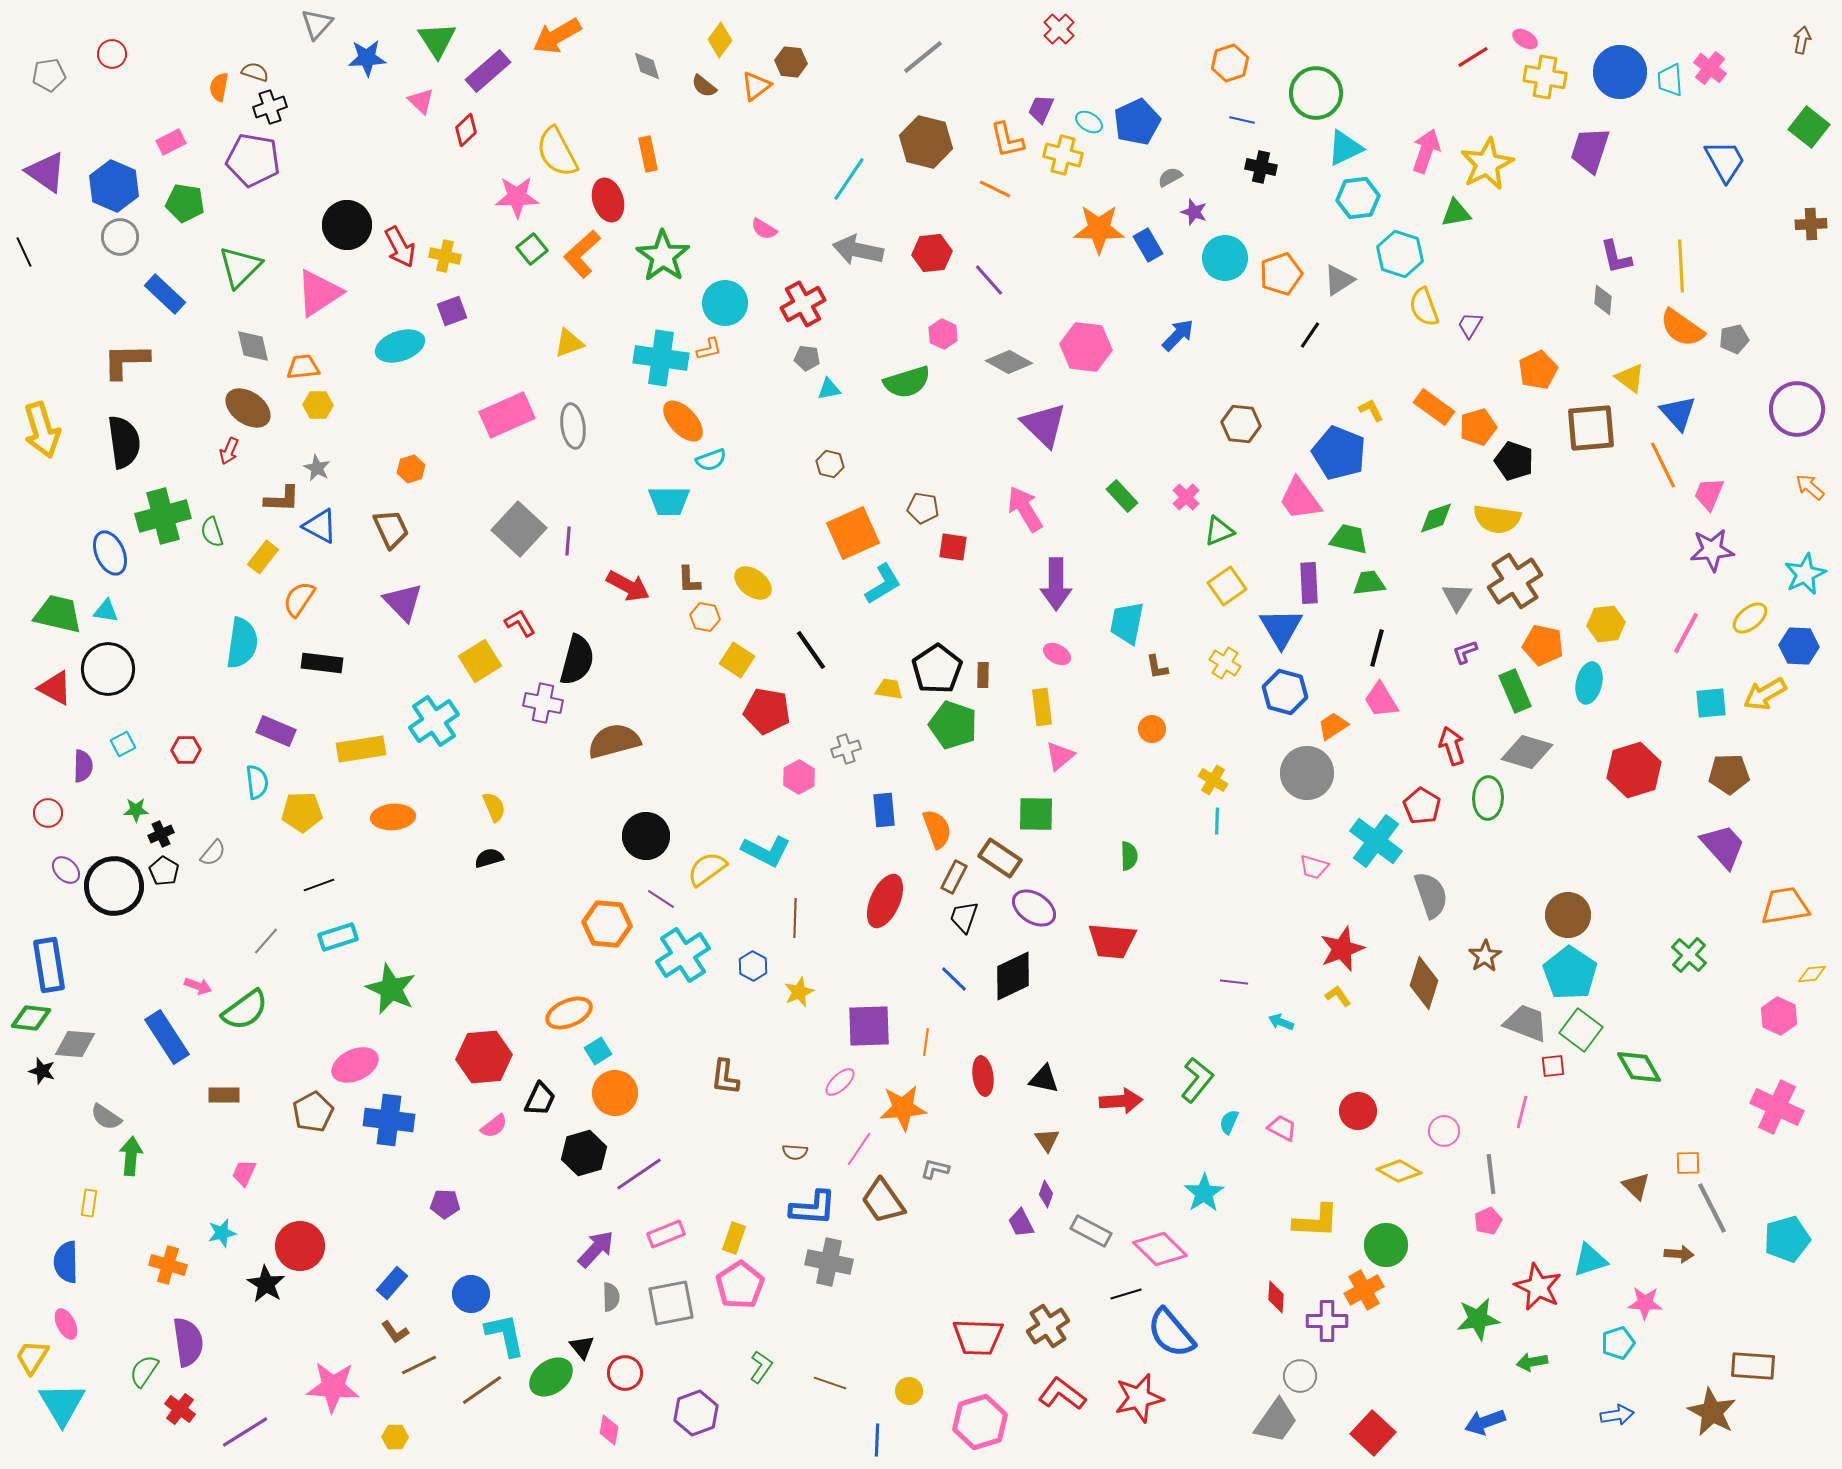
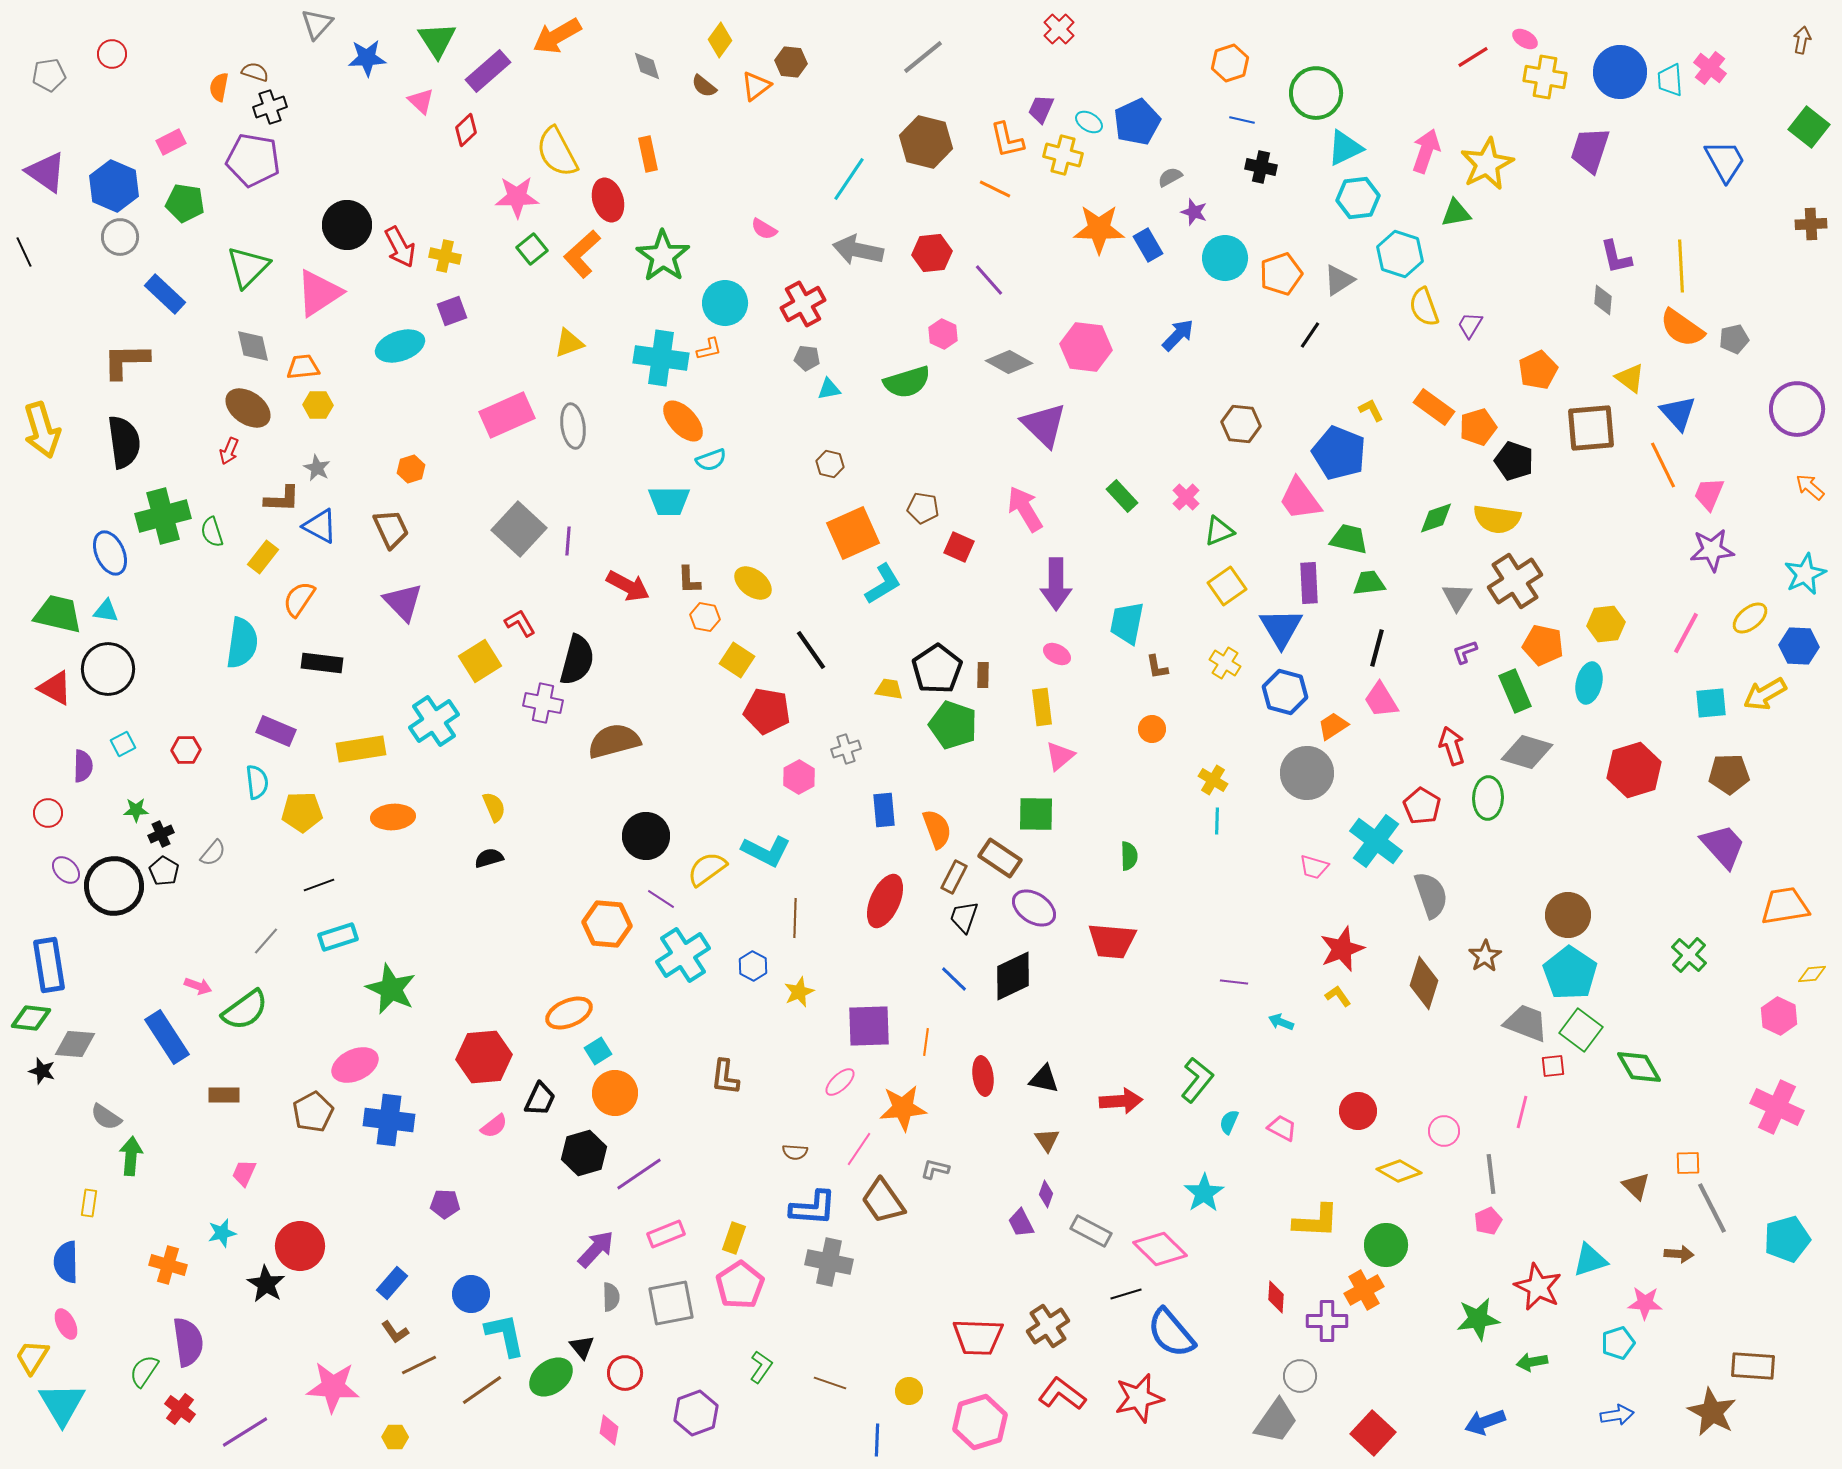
green triangle at (240, 267): moved 8 px right
red square at (953, 547): moved 6 px right; rotated 16 degrees clockwise
